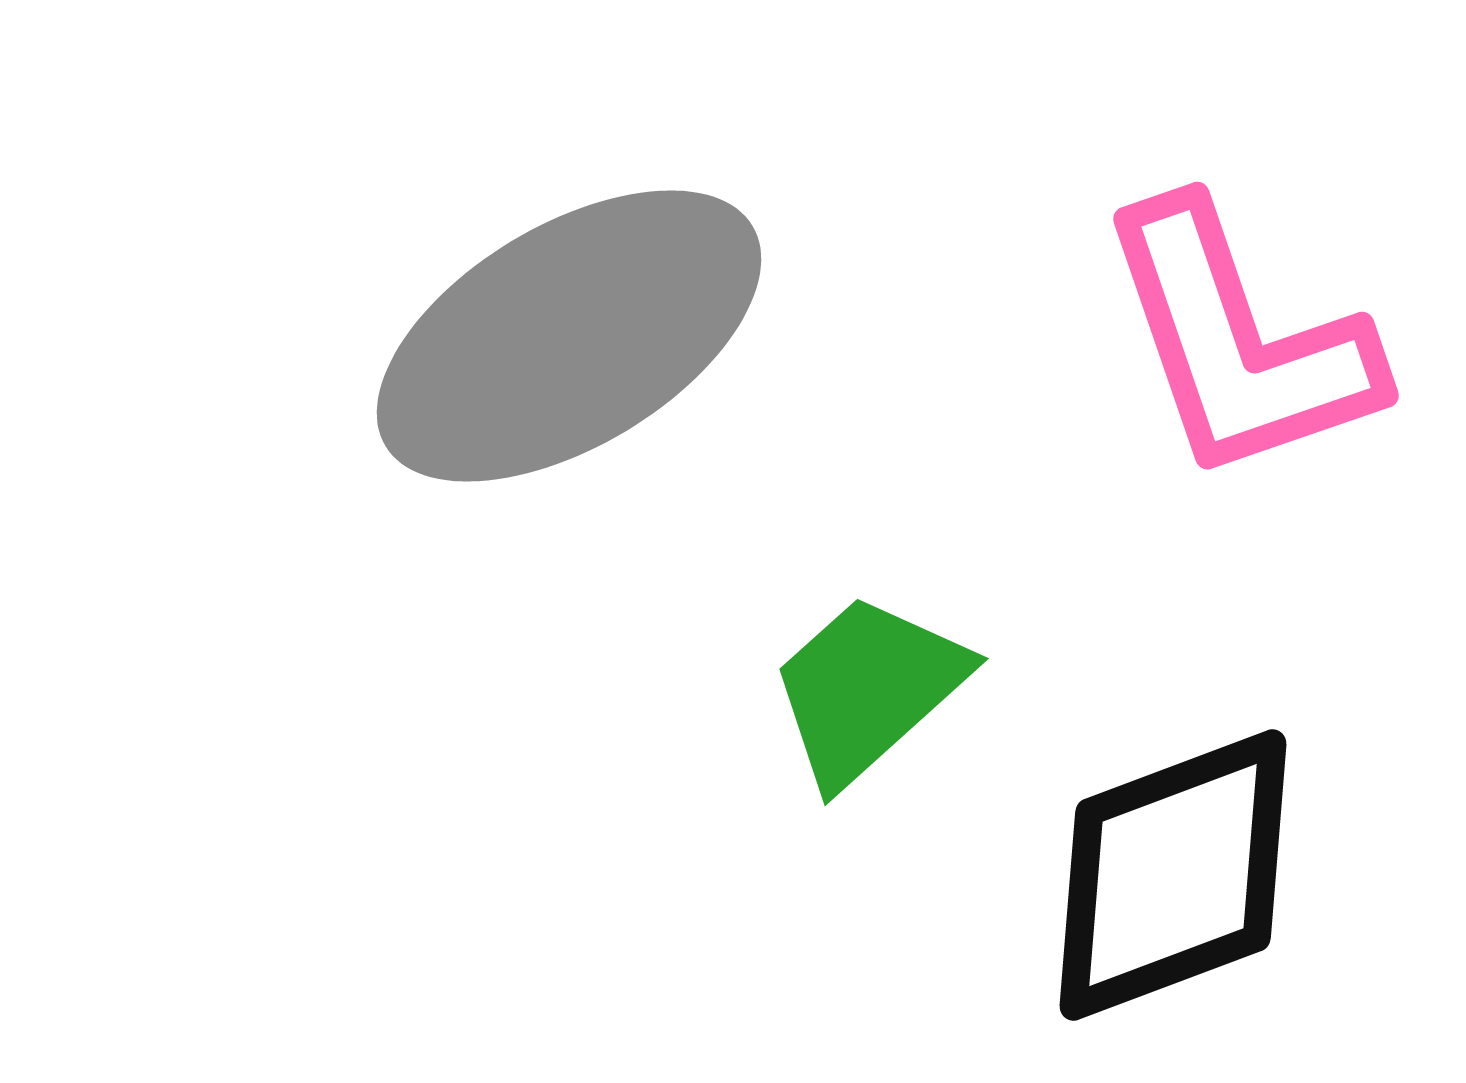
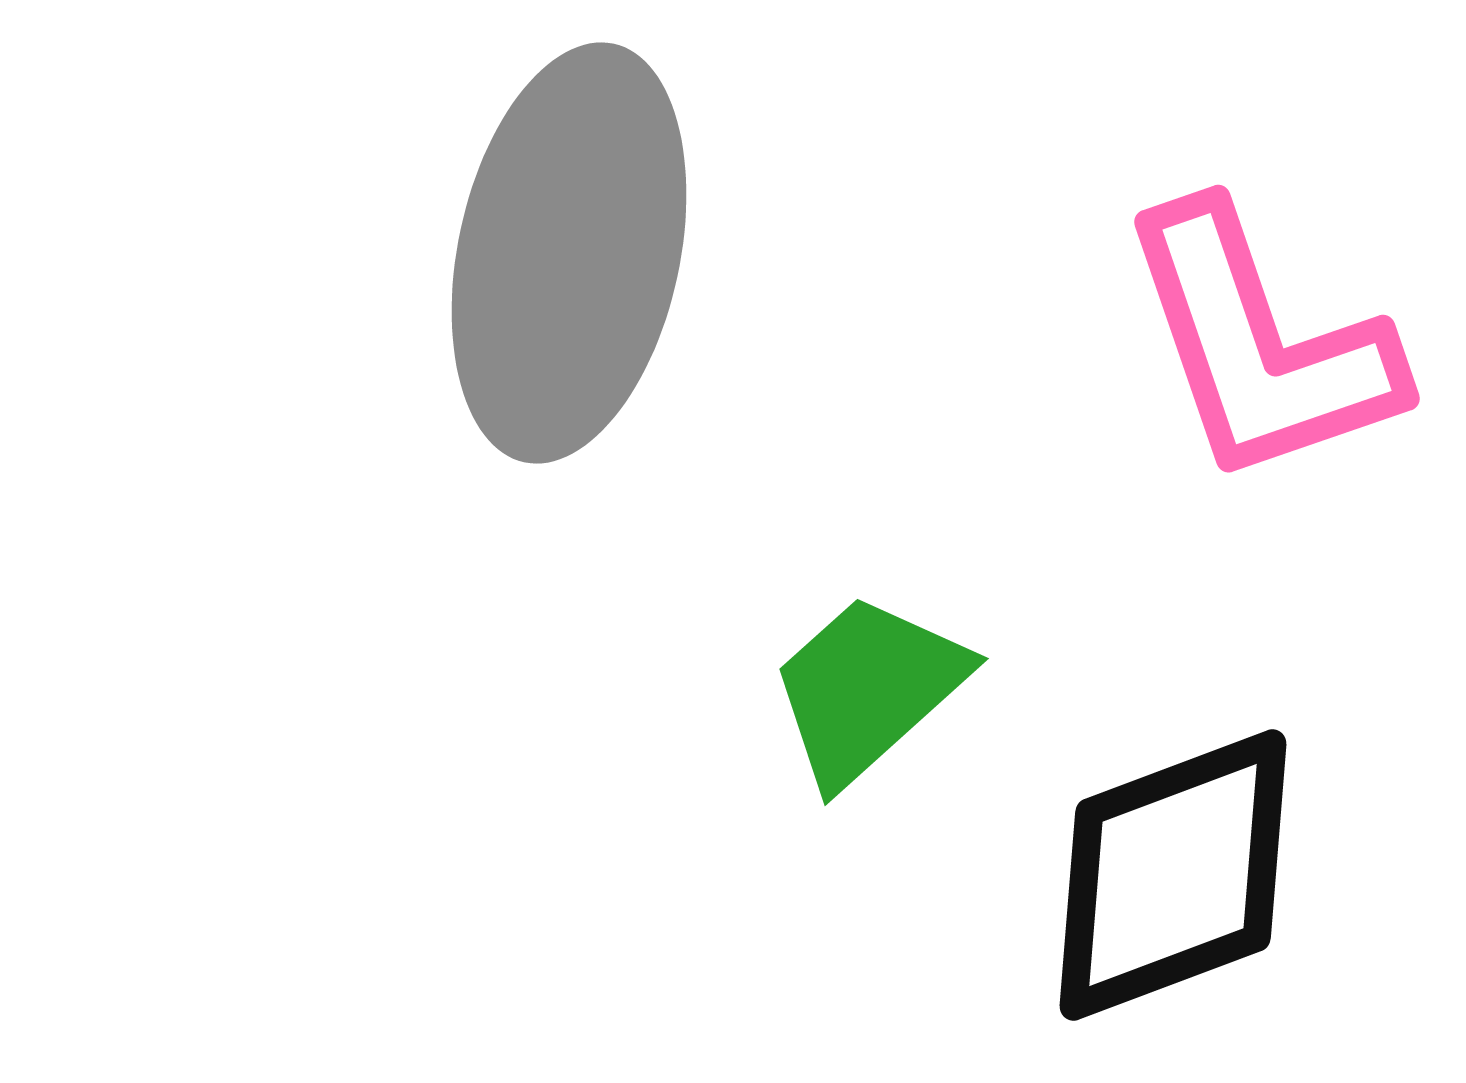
gray ellipse: moved 83 px up; rotated 47 degrees counterclockwise
pink L-shape: moved 21 px right, 3 px down
